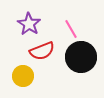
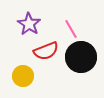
red semicircle: moved 4 px right
